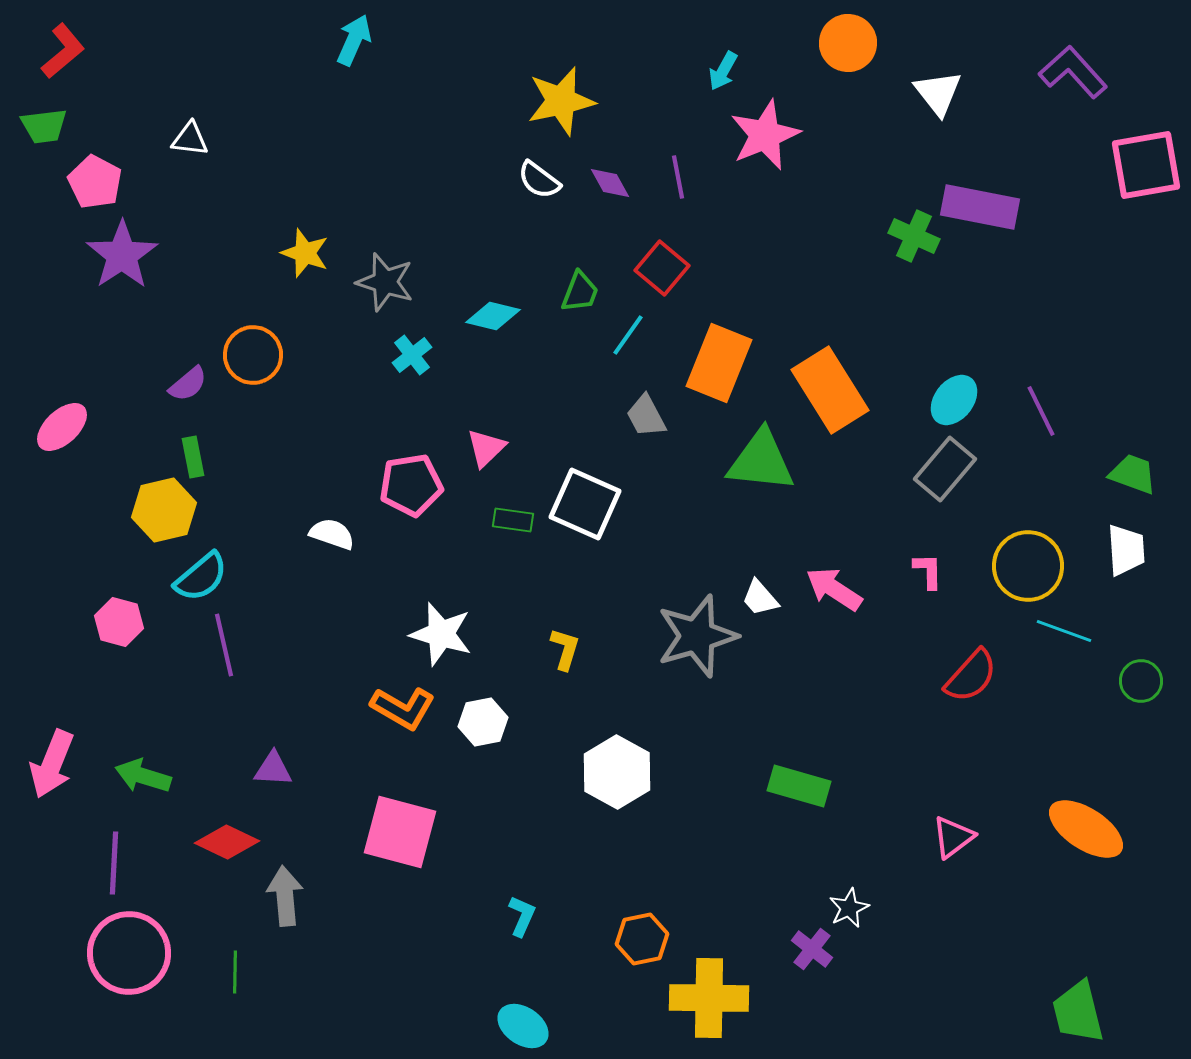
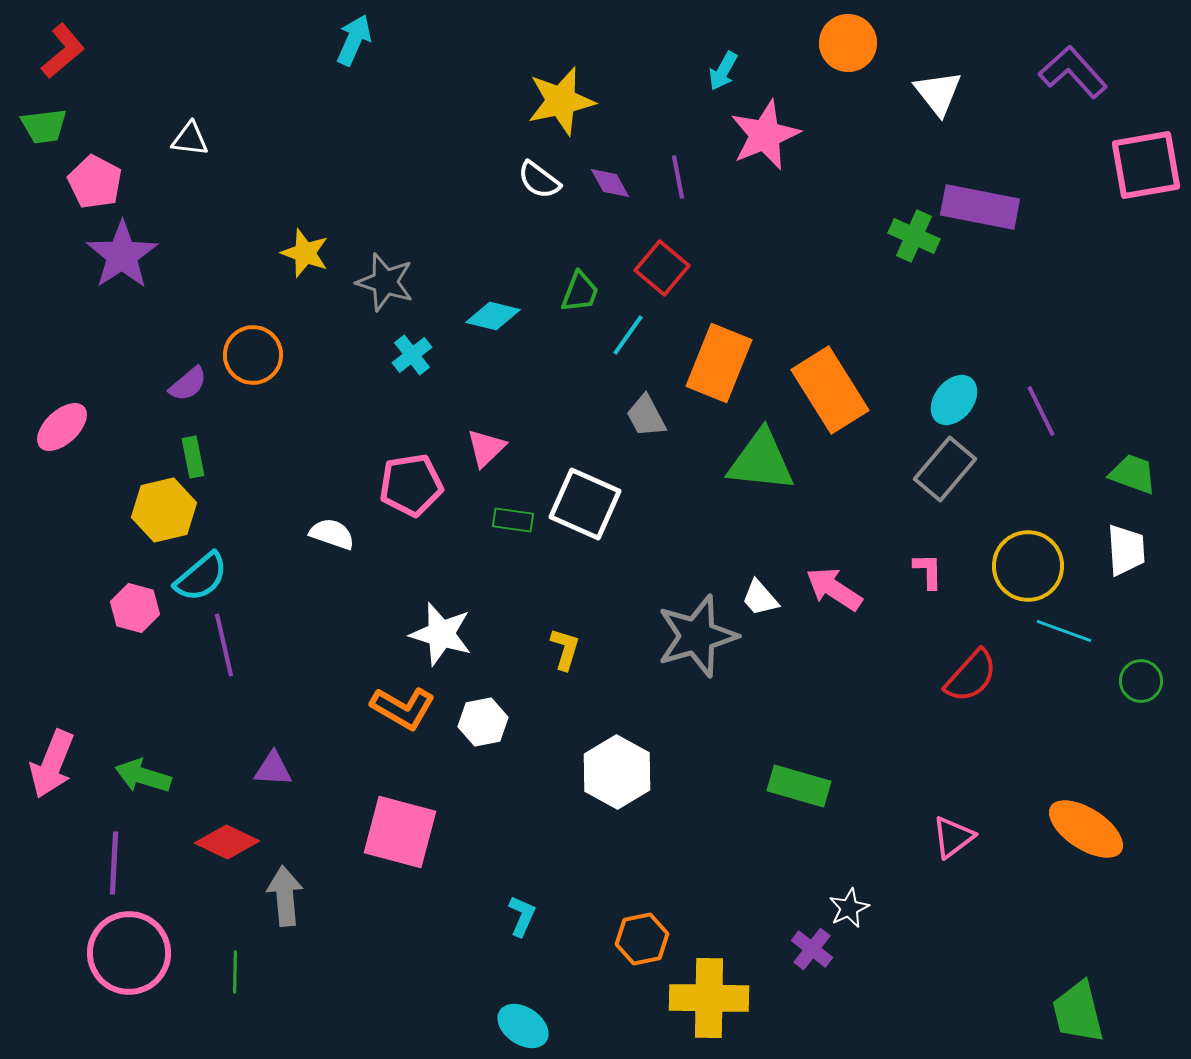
pink hexagon at (119, 622): moved 16 px right, 14 px up
